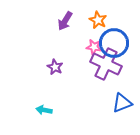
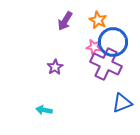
blue circle: moved 1 px left, 1 px up
purple star: rotated 14 degrees clockwise
